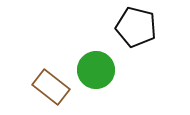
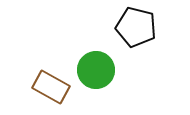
brown rectangle: rotated 9 degrees counterclockwise
